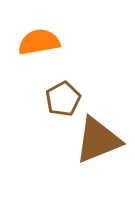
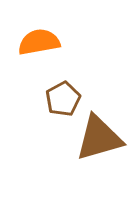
brown triangle: moved 1 px right, 2 px up; rotated 6 degrees clockwise
